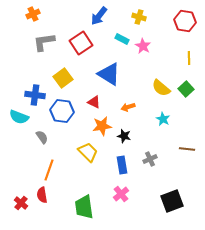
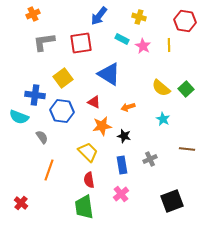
red square: rotated 25 degrees clockwise
yellow line: moved 20 px left, 13 px up
red semicircle: moved 47 px right, 15 px up
